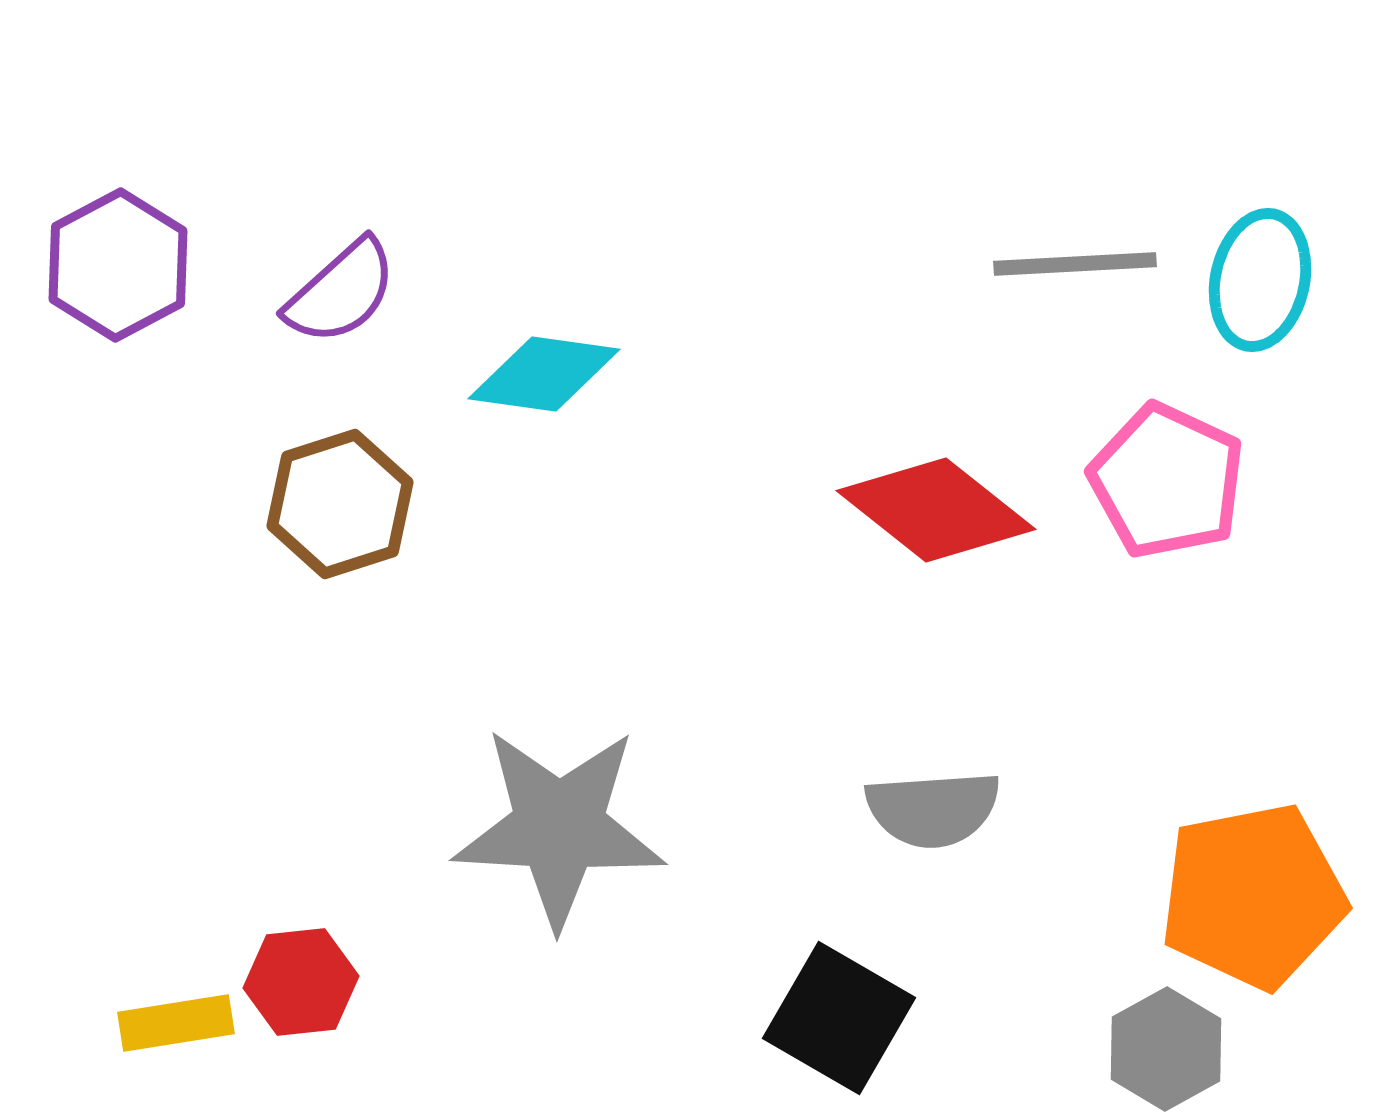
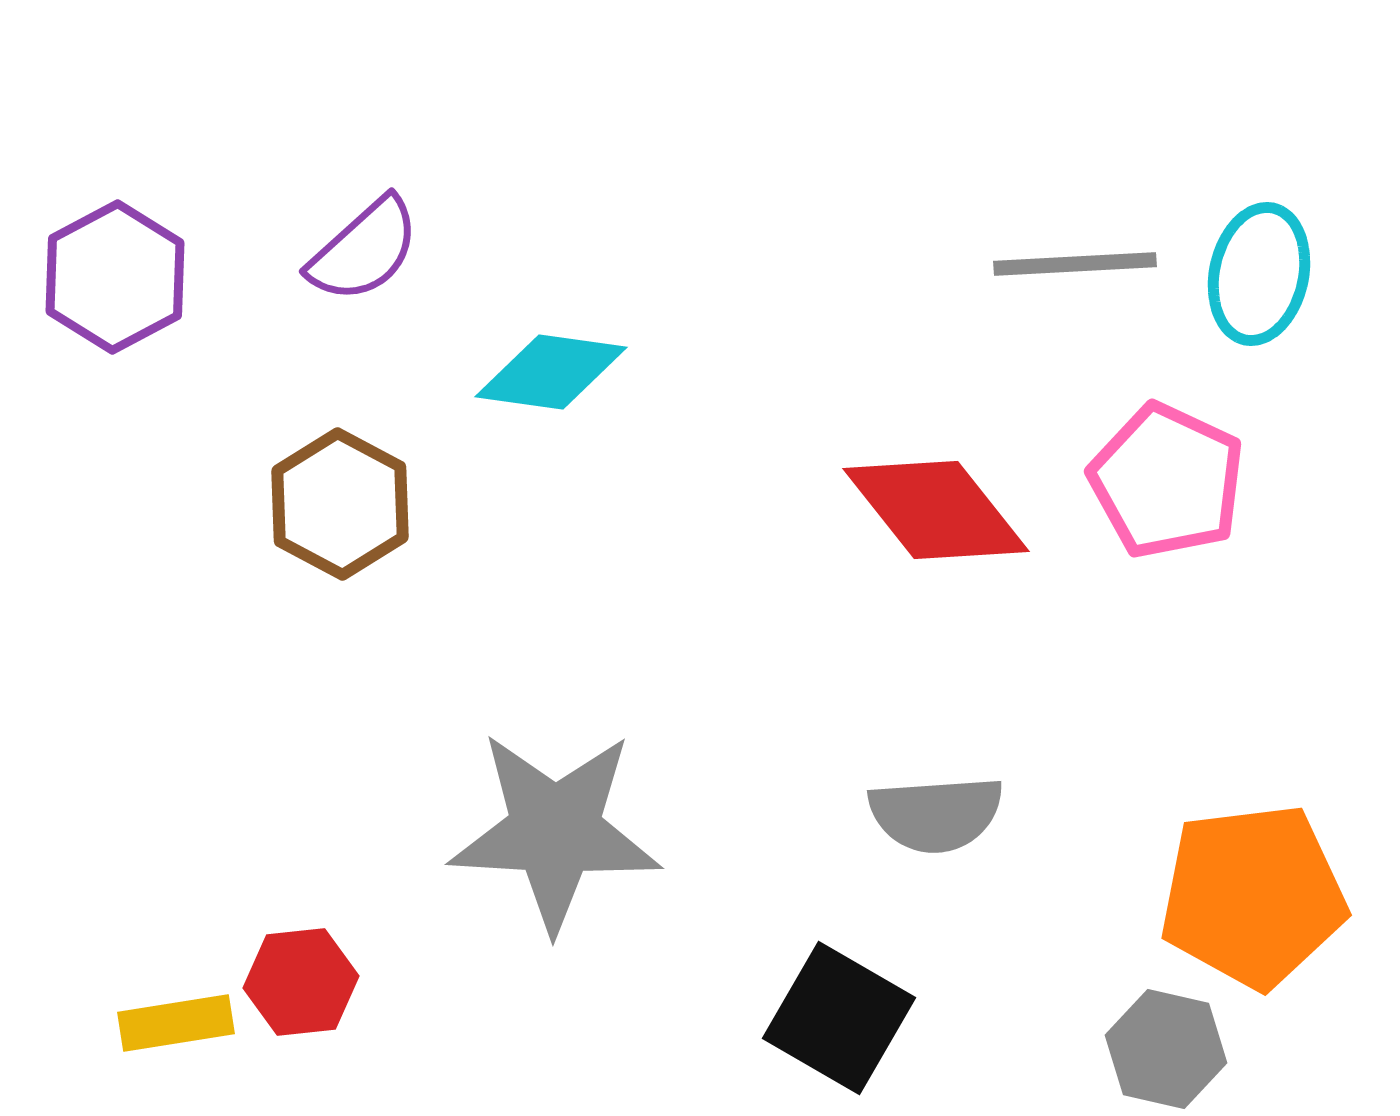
purple hexagon: moved 3 px left, 12 px down
cyan ellipse: moved 1 px left, 6 px up
purple semicircle: moved 23 px right, 42 px up
cyan diamond: moved 7 px right, 2 px up
brown hexagon: rotated 14 degrees counterclockwise
red diamond: rotated 13 degrees clockwise
gray semicircle: moved 3 px right, 5 px down
gray star: moved 4 px left, 4 px down
orange pentagon: rotated 4 degrees clockwise
gray hexagon: rotated 18 degrees counterclockwise
